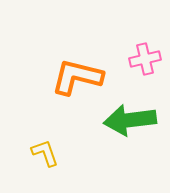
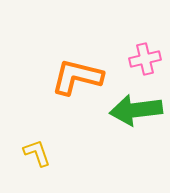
green arrow: moved 6 px right, 10 px up
yellow L-shape: moved 8 px left
